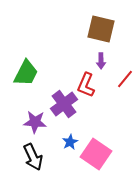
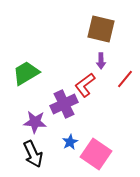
green trapezoid: rotated 148 degrees counterclockwise
red L-shape: moved 1 px left; rotated 30 degrees clockwise
purple cross: rotated 12 degrees clockwise
black arrow: moved 3 px up
